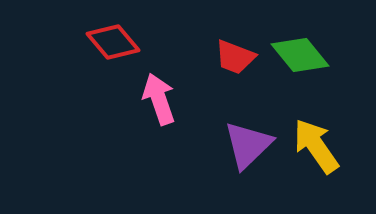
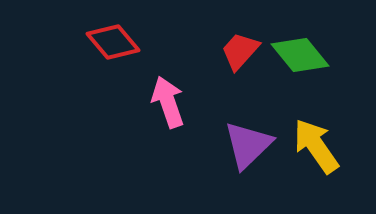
red trapezoid: moved 5 px right, 6 px up; rotated 111 degrees clockwise
pink arrow: moved 9 px right, 3 px down
